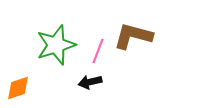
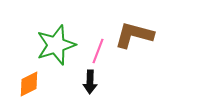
brown L-shape: moved 1 px right, 1 px up
black arrow: rotated 75 degrees counterclockwise
orange diamond: moved 11 px right, 4 px up; rotated 8 degrees counterclockwise
